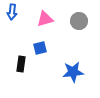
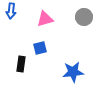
blue arrow: moved 1 px left, 1 px up
gray circle: moved 5 px right, 4 px up
